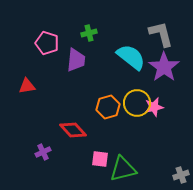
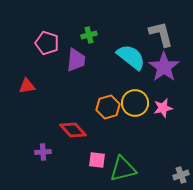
green cross: moved 2 px down
yellow circle: moved 2 px left
pink star: moved 9 px right, 1 px down
purple cross: rotated 21 degrees clockwise
pink square: moved 3 px left, 1 px down
